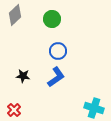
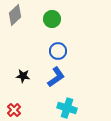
cyan cross: moved 27 px left
